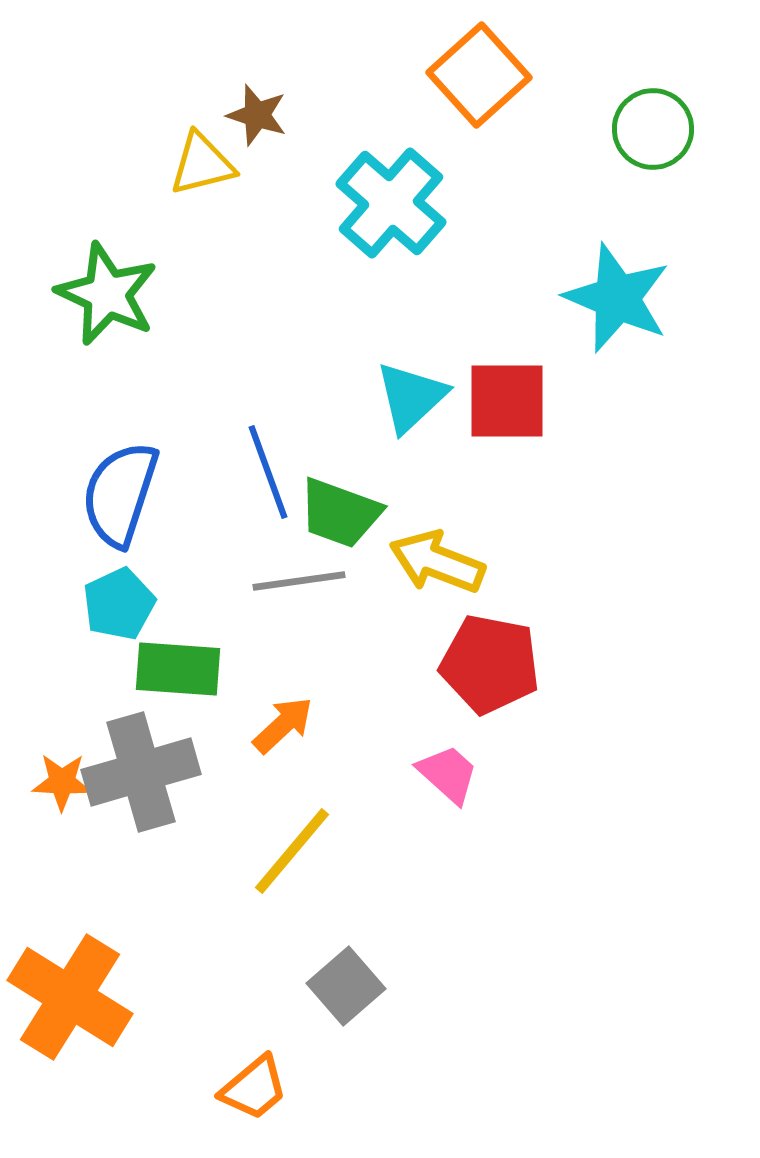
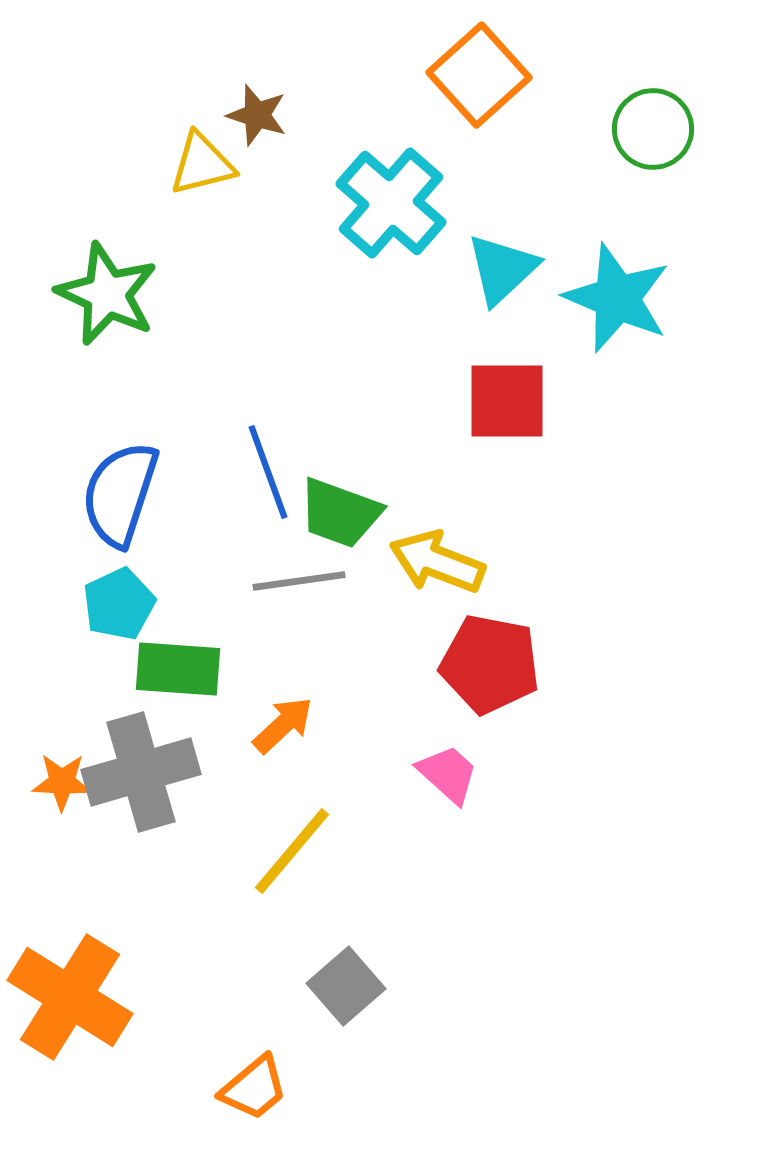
cyan triangle: moved 91 px right, 128 px up
